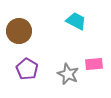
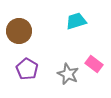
cyan trapezoid: rotated 45 degrees counterclockwise
pink rectangle: rotated 42 degrees clockwise
